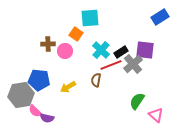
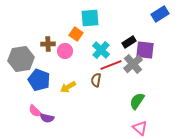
blue rectangle: moved 3 px up
black rectangle: moved 8 px right, 10 px up
blue pentagon: rotated 15 degrees clockwise
gray hexagon: moved 36 px up
pink triangle: moved 16 px left, 13 px down
